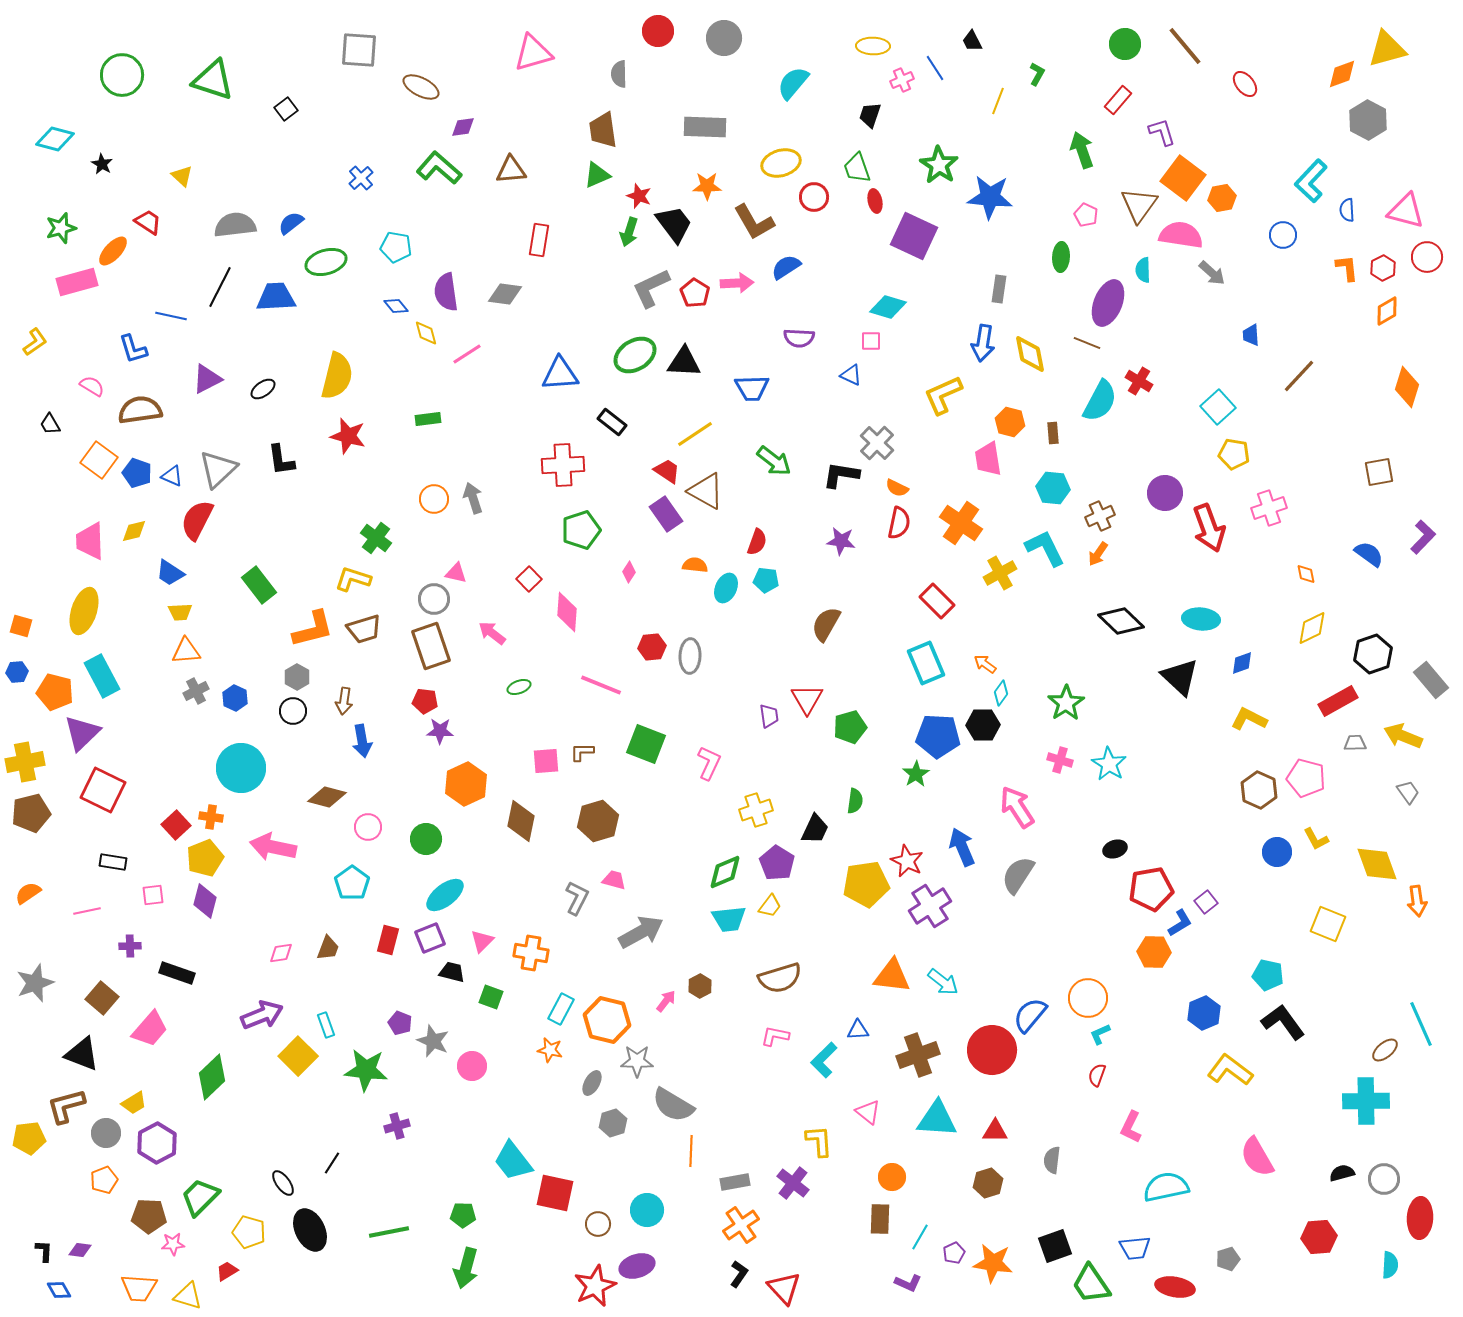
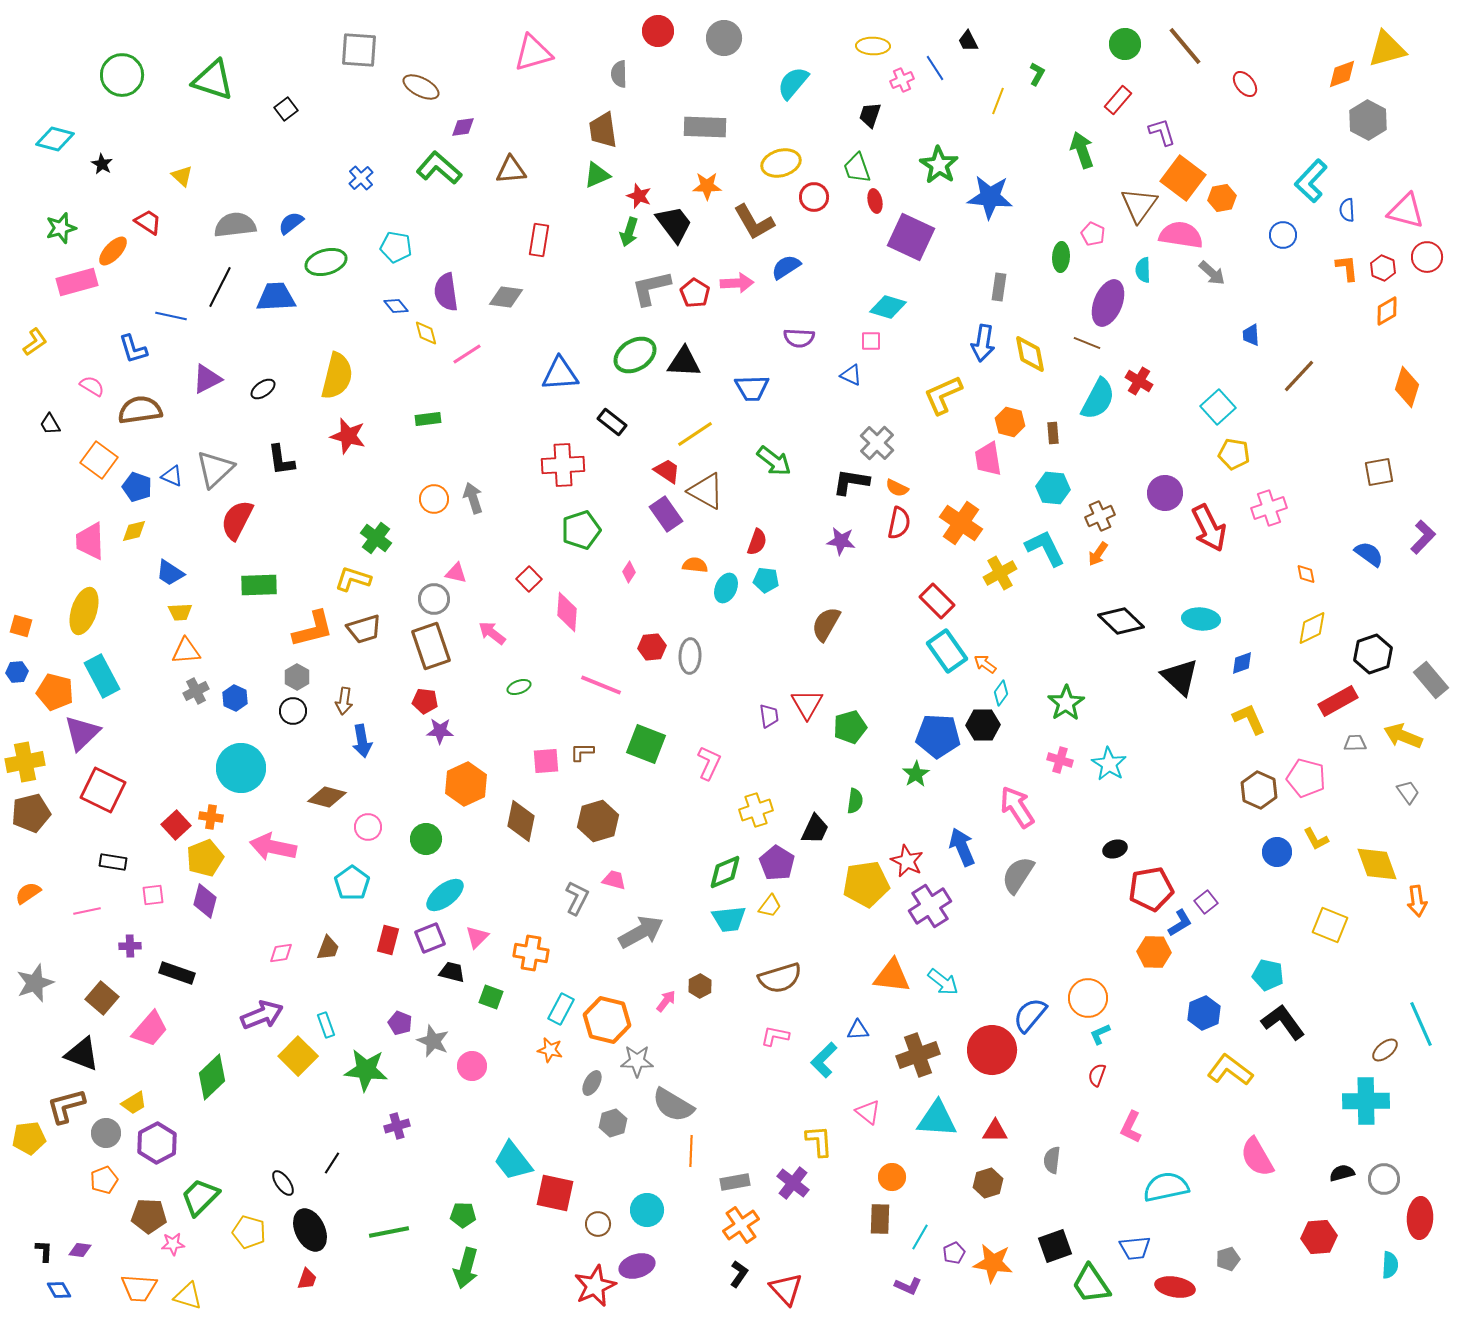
black trapezoid at (972, 41): moved 4 px left
pink pentagon at (1086, 215): moved 7 px right, 19 px down
purple square at (914, 236): moved 3 px left, 1 px down
red hexagon at (1383, 268): rotated 10 degrees counterclockwise
gray L-shape at (651, 288): rotated 12 degrees clockwise
gray rectangle at (999, 289): moved 2 px up
gray diamond at (505, 294): moved 1 px right, 3 px down
cyan semicircle at (1100, 401): moved 2 px left, 2 px up
gray triangle at (218, 469): moved 3 px left
blue pentagon at (137, 473): moved 14 px down
black L-shape at (841, 475): moved 10 px right, 7 px down
red semicircle at (197, 520): moved 40 px right
red arrow at (1209, 528): rotated 6 degrees counterclockwise
green rectangle at (259, 585): rotated 54 degrees counterclockwise
cyan rectangle at (926, 663): moved 21 px right, 12 px up; rotated 12 degrees counterclockwise
red triangle at (807, 699): moved 5 px down
yellow L-shape at (1249, 719): rotated 39 degrees clockwise
yellow square at (1328, 924): moved 2 px right, 1 px down
pink triangle at (482, 941): moved 5 px left, 4 px up
red trapezoid at (227, 1271): moved 80 px right, 8 px down; rotated 140 degrees clockwise
purple L-shape at (908, 1283): moved 3 px down
red triangle at (784, 1288): moved 2 px right, 1 px down
